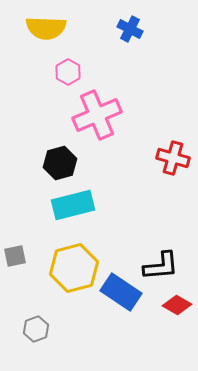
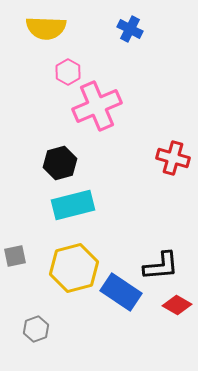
pink cross: moved 9 px up
